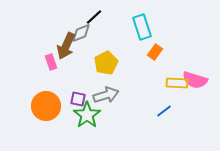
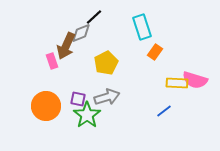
pink rectangle: moved 1 px right, 1 px up
gray arrow: moved 1 px right, 2 px down
